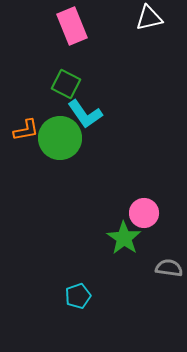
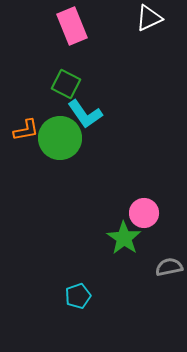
white triangle: rotated 12 degrees counterclockwise
gray semicircle: moved 1 px up; rotated 20 degrees counterclockwise
